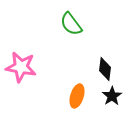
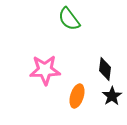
green semicircle: moved 2 px left, 5 px up
pink star: moved 24 px right, 3 px down; rotated 12 degrees counterclockwise
